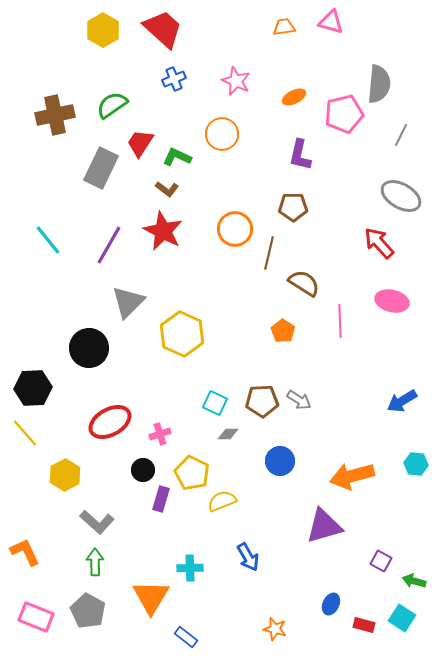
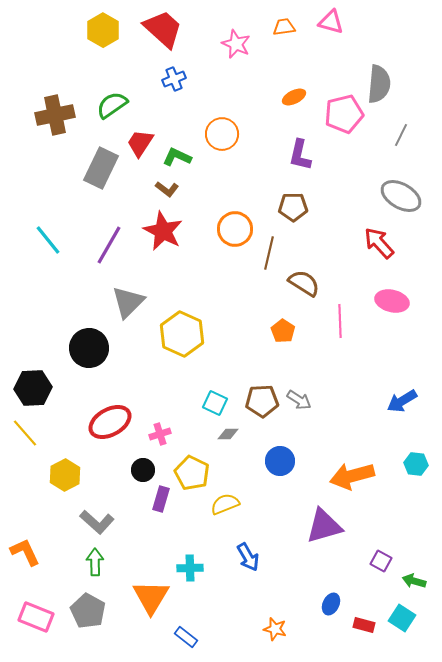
pink star at (236, 81): moved 37 px up
yellow semicircle at (222, 501): moved 3 px right, 3 px down
